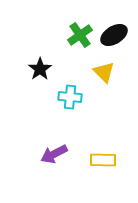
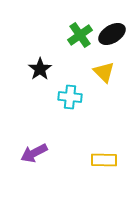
black ellipse: moved 2 px left, 1 px up
purple arrow: moved 20 px left, 1 px up
yellow rectangle: moved 1 px right
